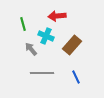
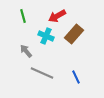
red arrow: rotated 24 degrees counterclockwise
green line: moved 8 px up
brown rectangle: moved 2 px right, 11 px up
gray arrow: moved 5 px left, 2 px down
gray line: rotated 25 degrees clockwise
